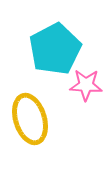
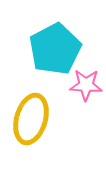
yellow ellipse: moved 1 px right; rotated 33 degrees clockwise
